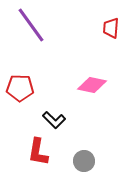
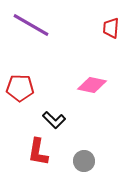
purple line: rotated 24 degrees counterclockwise
